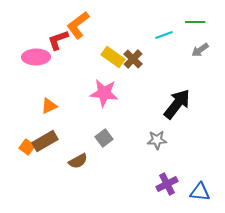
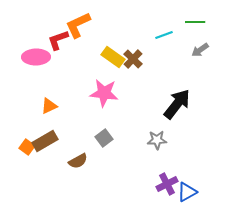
orange L-shape: rotated 12 degrees clockwise
blue triangle: moved 13 px left; rotated 35 degrees counterclockwise
